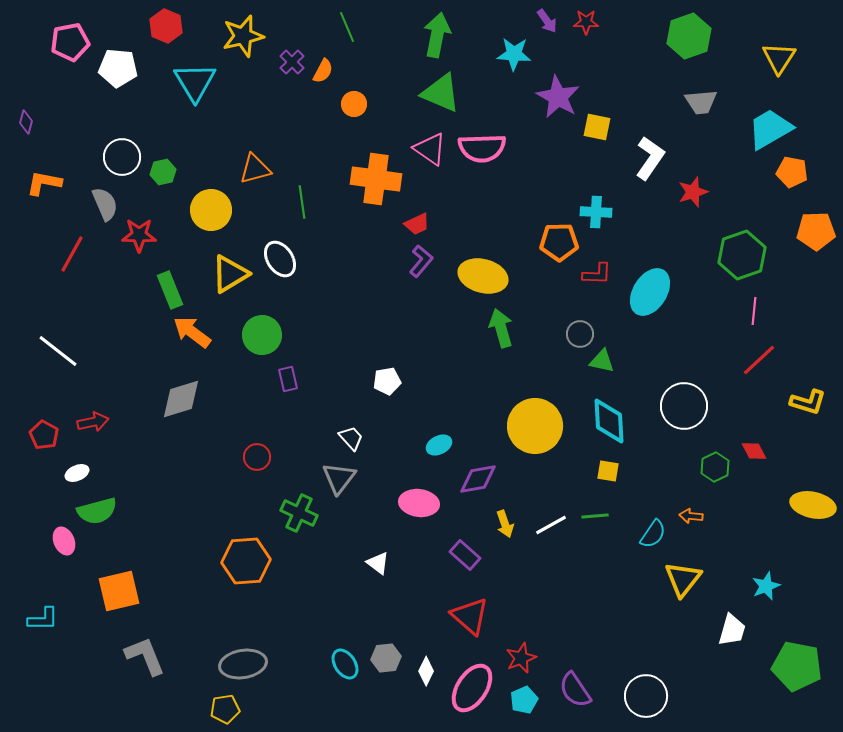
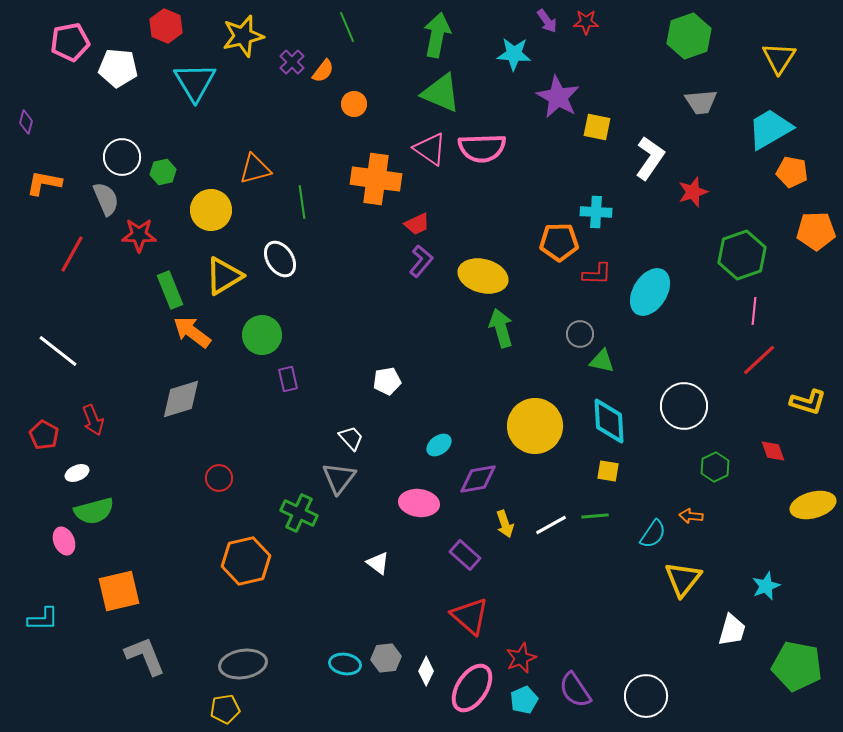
orange semicircle at (323, 71): rotated 10 degrees clockwise
gray semicircle at (105, 204): moved 1 px right, 5 px up
yellow triangle at (230, 274): moved 6 px left, 2 px down
red arrow at (93, 422): moved 2 px up; rotated 80 degrees clockwise
cyan ellipse at (439, 445): rotated 10 degrees counterclockwise
red diamond at (754, 451): moved 19 px right; rotated 8 degrees clockwise
red circle at (257, 457): moved 38 px left, 21 px down
yellow ellipse at (813, 505): rotated 27 degrees counterclockwise
green semicircle at (97, 511): moved 3 px left
orange hexagon at (246, 561): rotated 9 degrees counterclockwise
cyan ellipse at (345, 664): rotated 48 degrees counterclockwise
